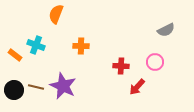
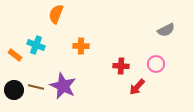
pink circle: moved 1 px right, 2 px down
